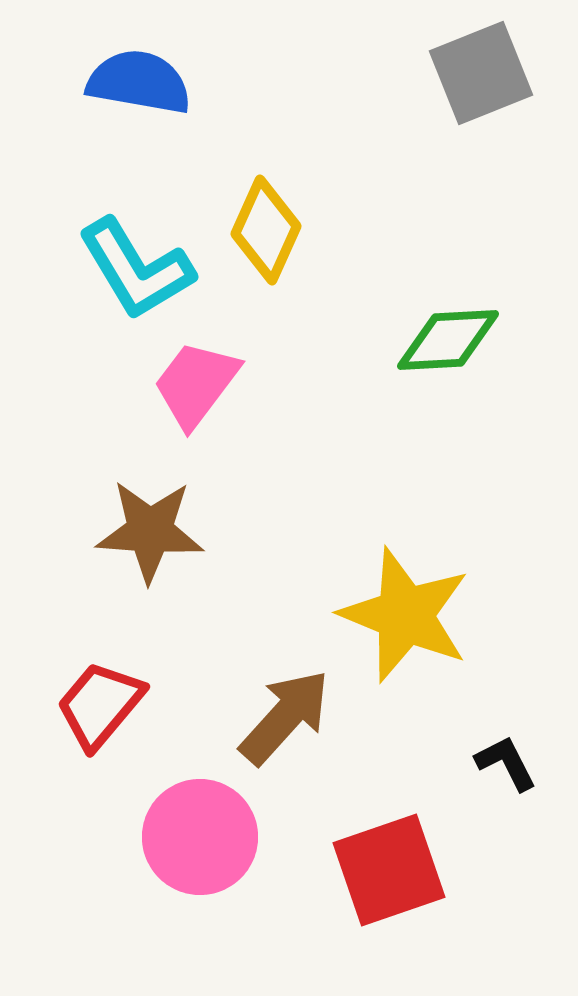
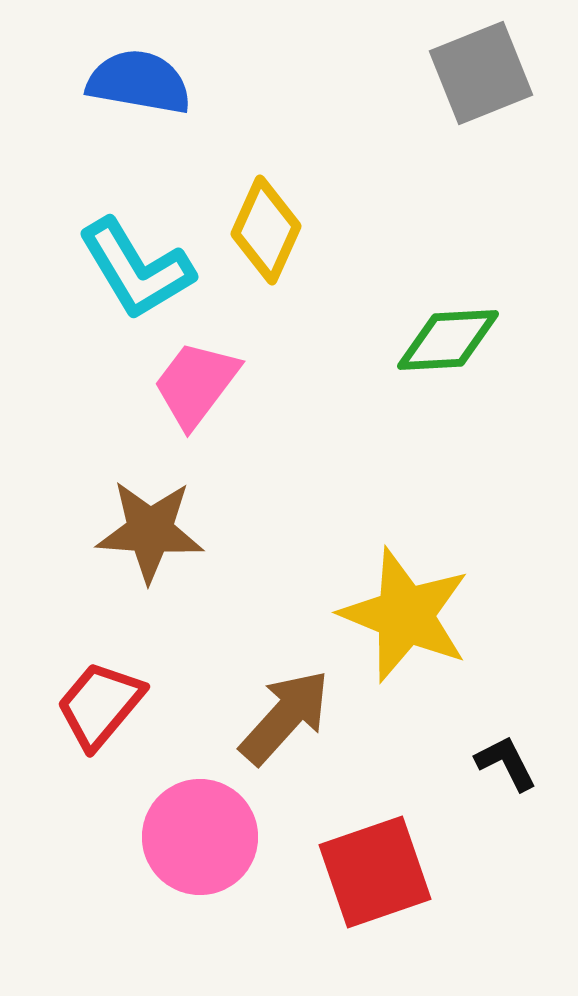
red square: moved 14 px left, 2 px down
